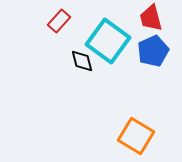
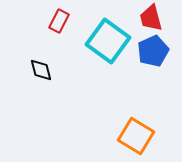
red rectangle: rotated 15 degrees counterclockwise
black diamond: moved 41 px left, 9 px down
